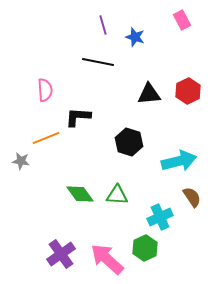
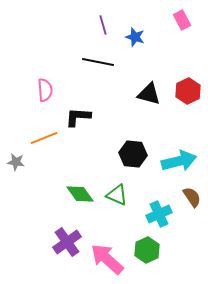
black triangle: rotated 20 degrees clockwise
orange line: moved 2 px left
black hexagon: moved 4 px right, 12 px down; rotated 12 degrees counterclockwise
gray star: moved 5 px left, 1 px down
green triangle: rotated 20 degrees clockwise
cyan cross: moved 1 px left, 3 px up
green hexagon: moved 2 px right, 2 px down
purple cross: moved 6 px right, 12 px up
